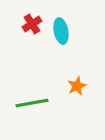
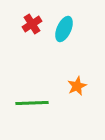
cyan ellipse: moved 3 px right, 2 px up; rotated 35 degrees clockwise
green line: rotated 8 degrees clockwise
